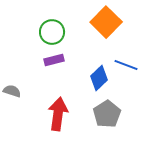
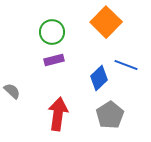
gray semicircle: rotated 24 degrees clockwise
gray pentagon: moved 3 px right, 1 px down
